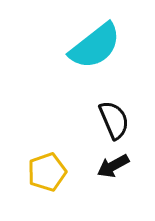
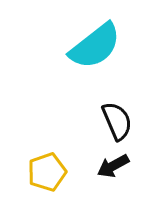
black semicircle: moved 3 px right, 1 px down
